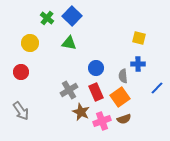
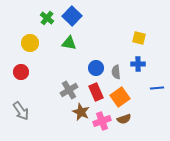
gray semicircle: moved 7 px left, 4 px up
blue line: rotated 40 degrees clockwise
